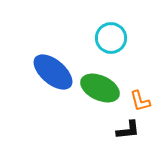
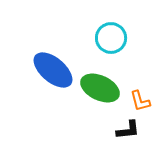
blue ellipse: moved 2 px up
